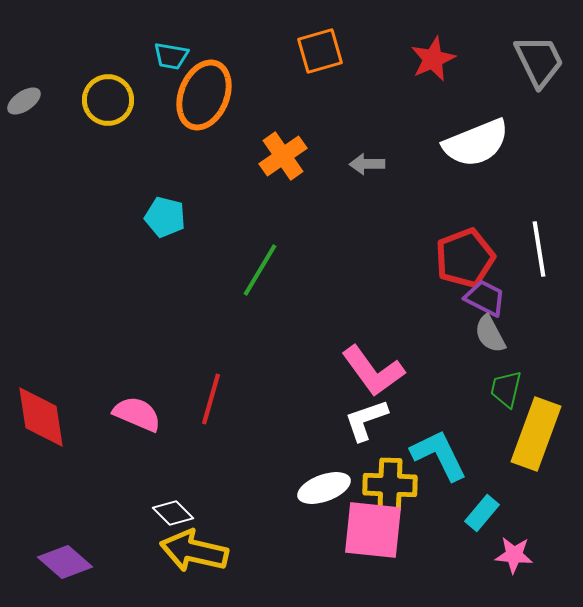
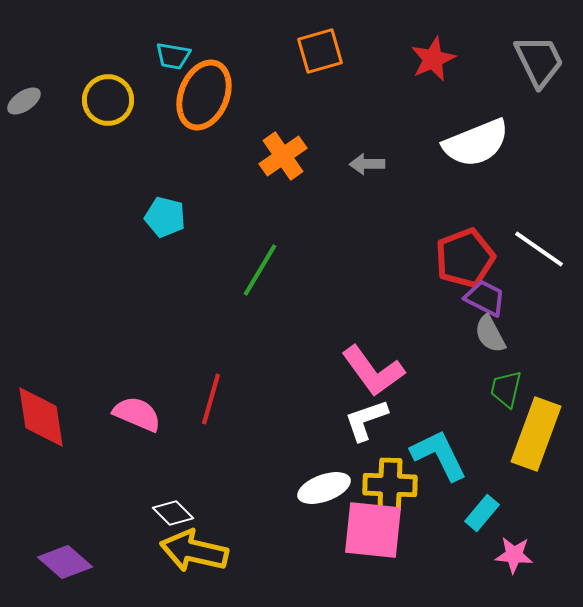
cyan trapezoid: moved 2 px right
white line: rotated 46 degrees counterclockwise
